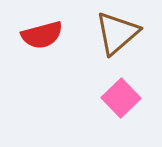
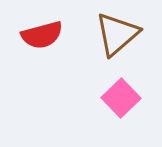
brown triangle: moved 1 px down
